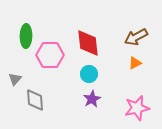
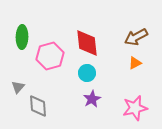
green ellipse: moved 4 px left, 1 px down
red diamond: moved 1 px left
pink hexagon: moved 1 px down; rotated 16 degrees counterclockwise
cyan circle: moved 2 px left, 1 px up
gray triangle: moved 3 px right, 8 px down
gray diamond: moved 3 px right, 6 px down
pink star: moved 2 px left
